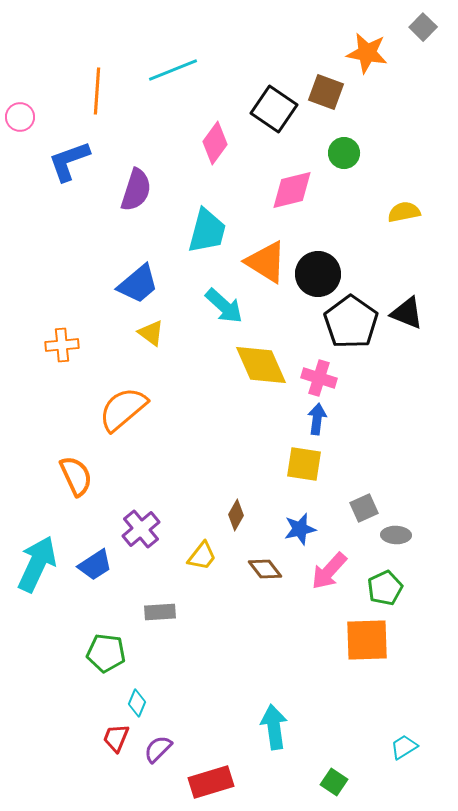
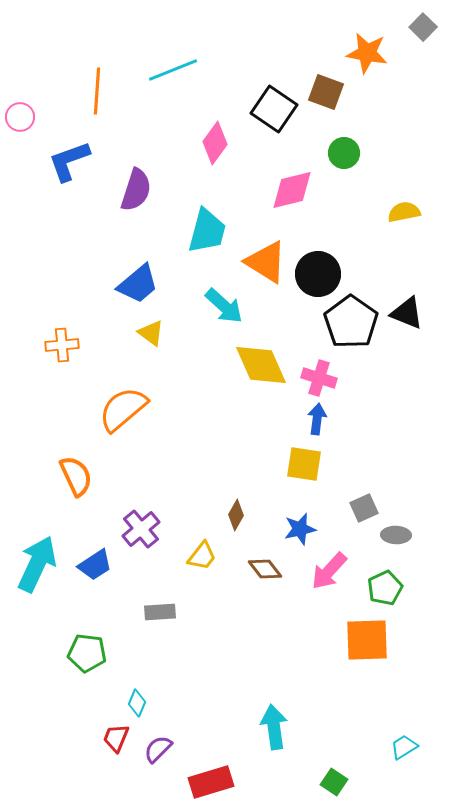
green pentagon at (106, 653): moved 19 px left
